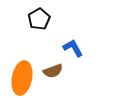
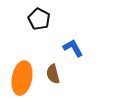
black pentagon: rotated 15 degrees counterclockwise
brown semicircle: moved 3 px down; rotated 96 degrees clockwise
